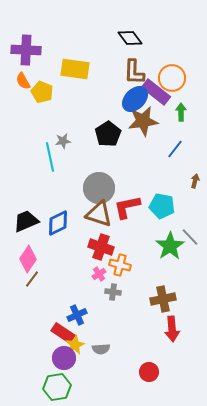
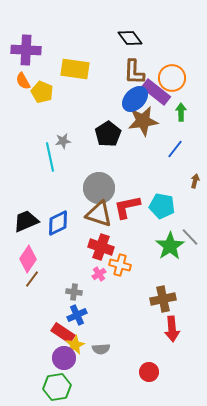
gray cross: moved 39 px left
